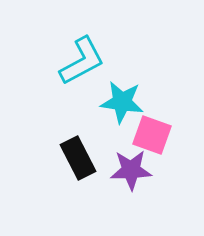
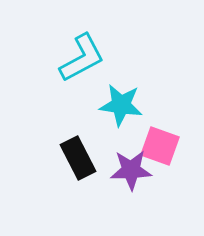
cyan L-shape: moved 3 px up
cyan star: moved 1 px left, 3 px down
pink square: moved 8 px right, 11 px down
